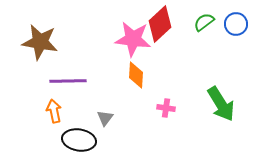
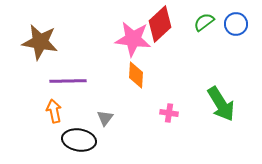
pink cross: moved 3 px right, 5 px down
